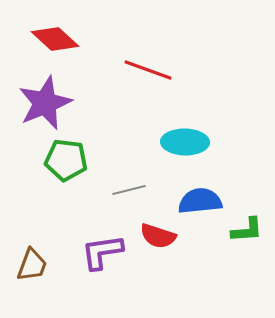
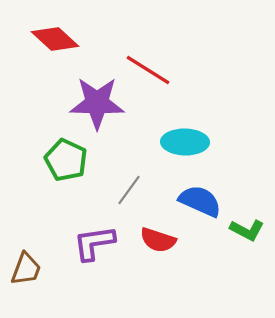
red line: rotated 12 degrees clockwise
purple star: moved 52 px right; rotated 24 degrees clockwise
green pentagon: rotated 18 degrees clockwise
gray line: rotated 40 degrees counterclockwise
blue semicircle: rotated 30 degrees clockwise
green L-shape: rotated 32 degrees clockwise
red semicircle: moved 4 px down
purple L-shape: moved 8 px left, 9 px up
brown trapezoid: moved 6 px left, 4 px down
